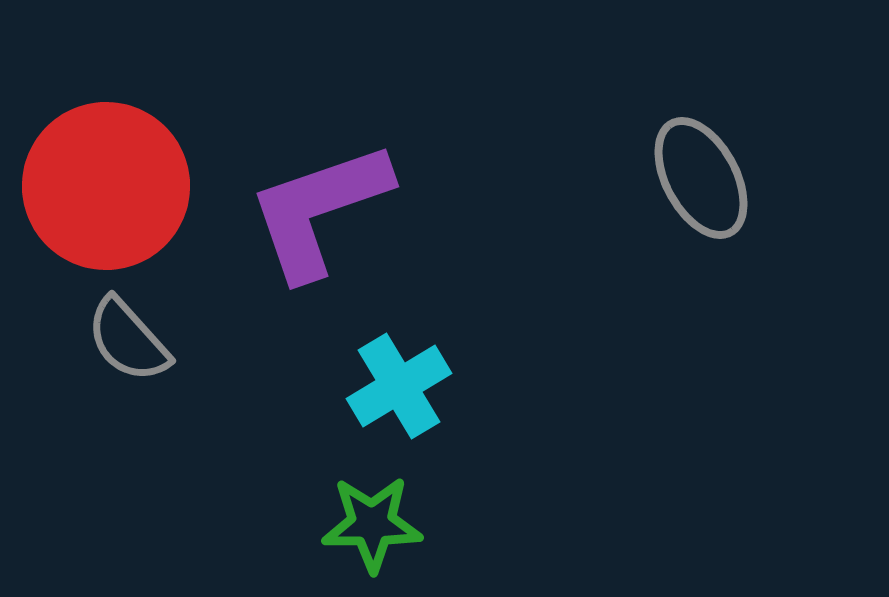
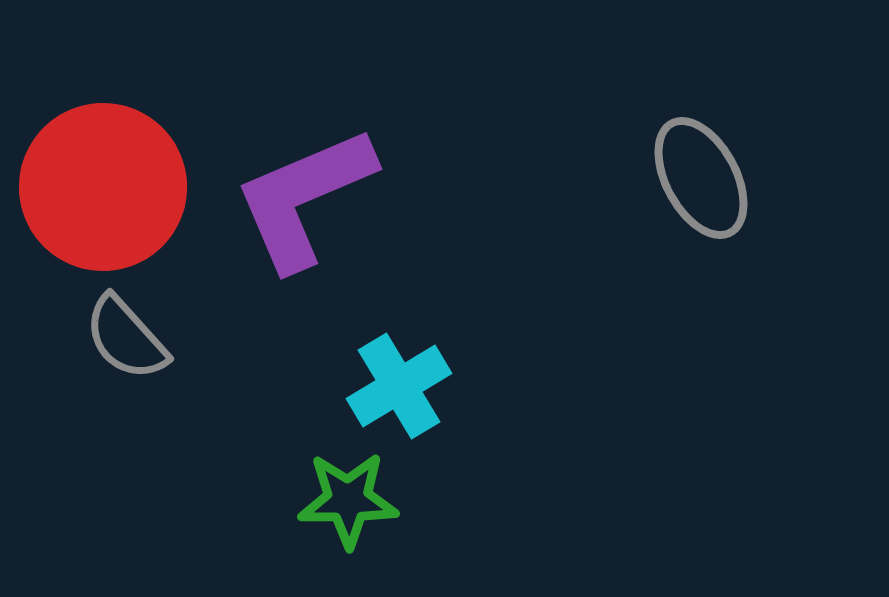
red circle: moved 3 px left, 1 px down
purple L-shape: moved 15 px left, 12 px up; rotated 4 degrees counterclockwise
gray semicircle: moved 2 px left, 2 px up
green star: moved 24 px left, 24 px up
